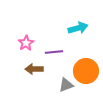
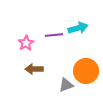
purple line: moved 17 px up
